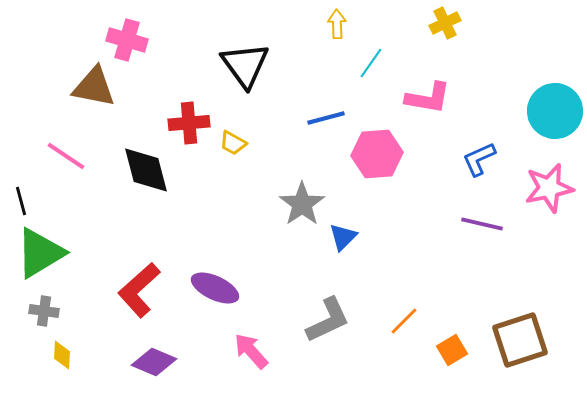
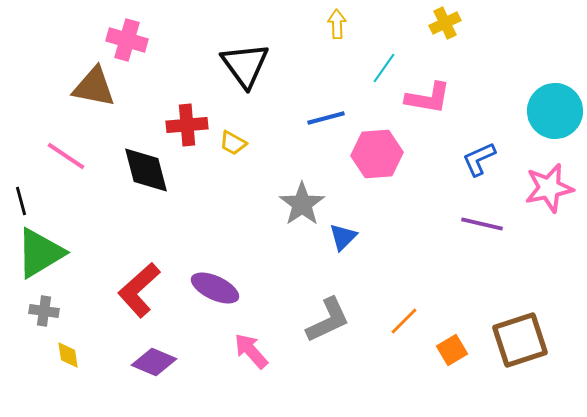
cyan line: moved 13 px right, 5 px down
red cross: moved 2 px left, 2 px down
yellow diamond: moved 6 px right; rotated 12 degrees counterclockwise
